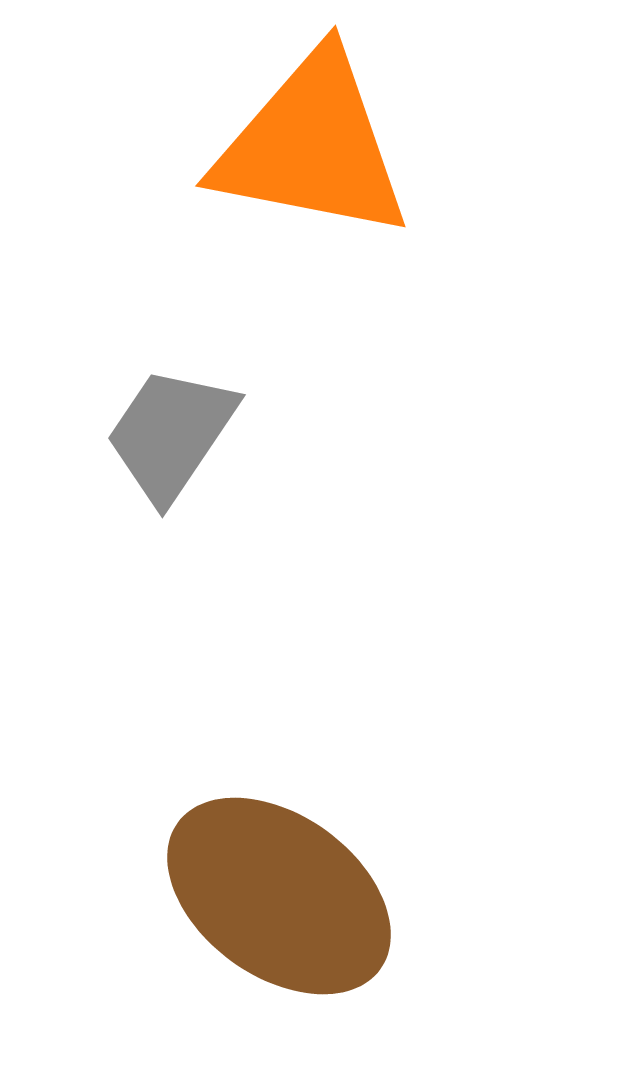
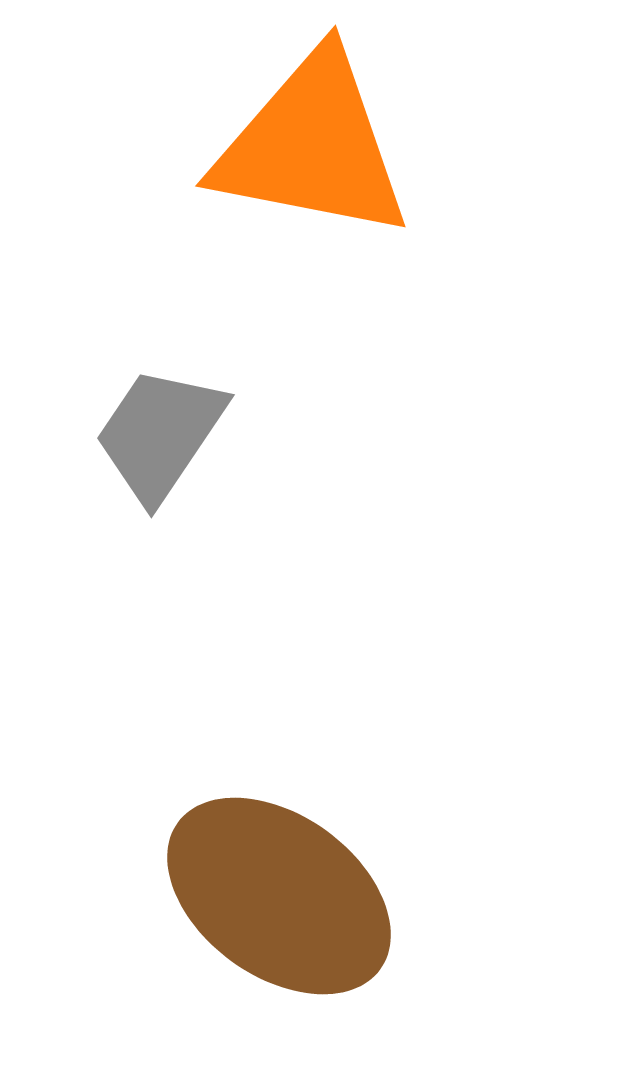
gray trapezoid: moved 11 px left
